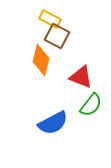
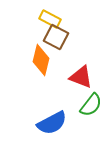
brown square: moved 1 px left, 1 px down
blue semicircle: moved 1 px left
